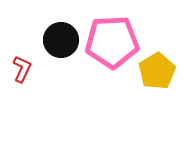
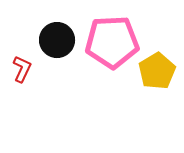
black circle: moved 4 px left
